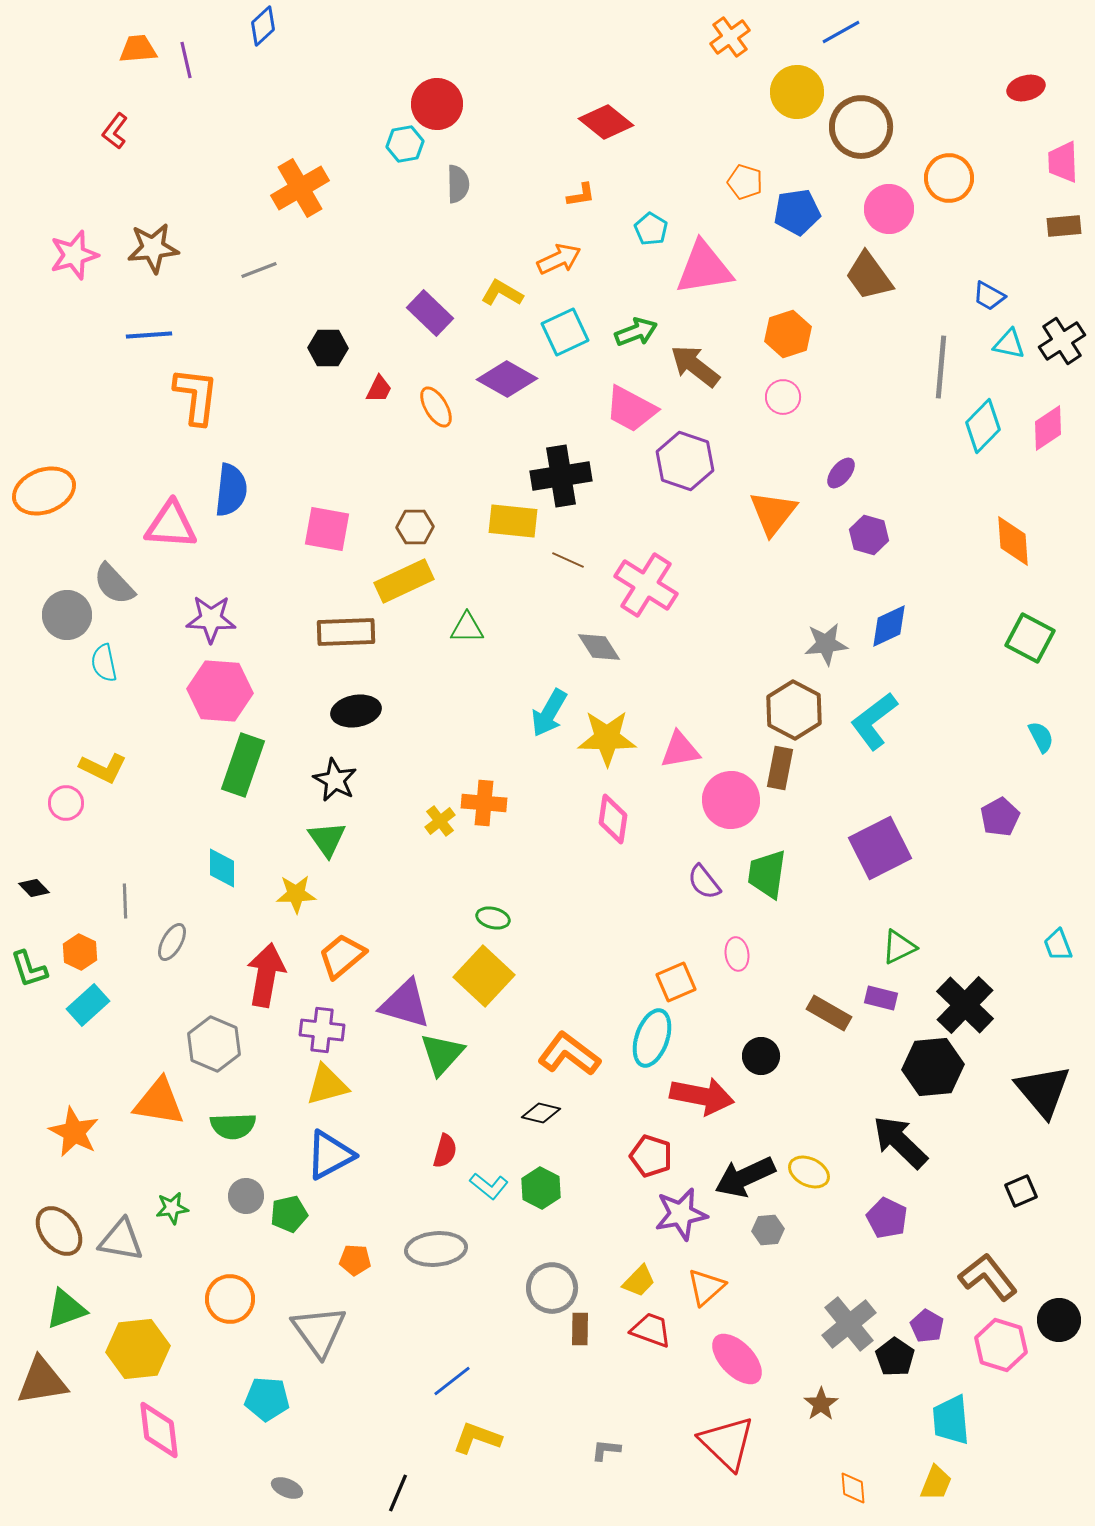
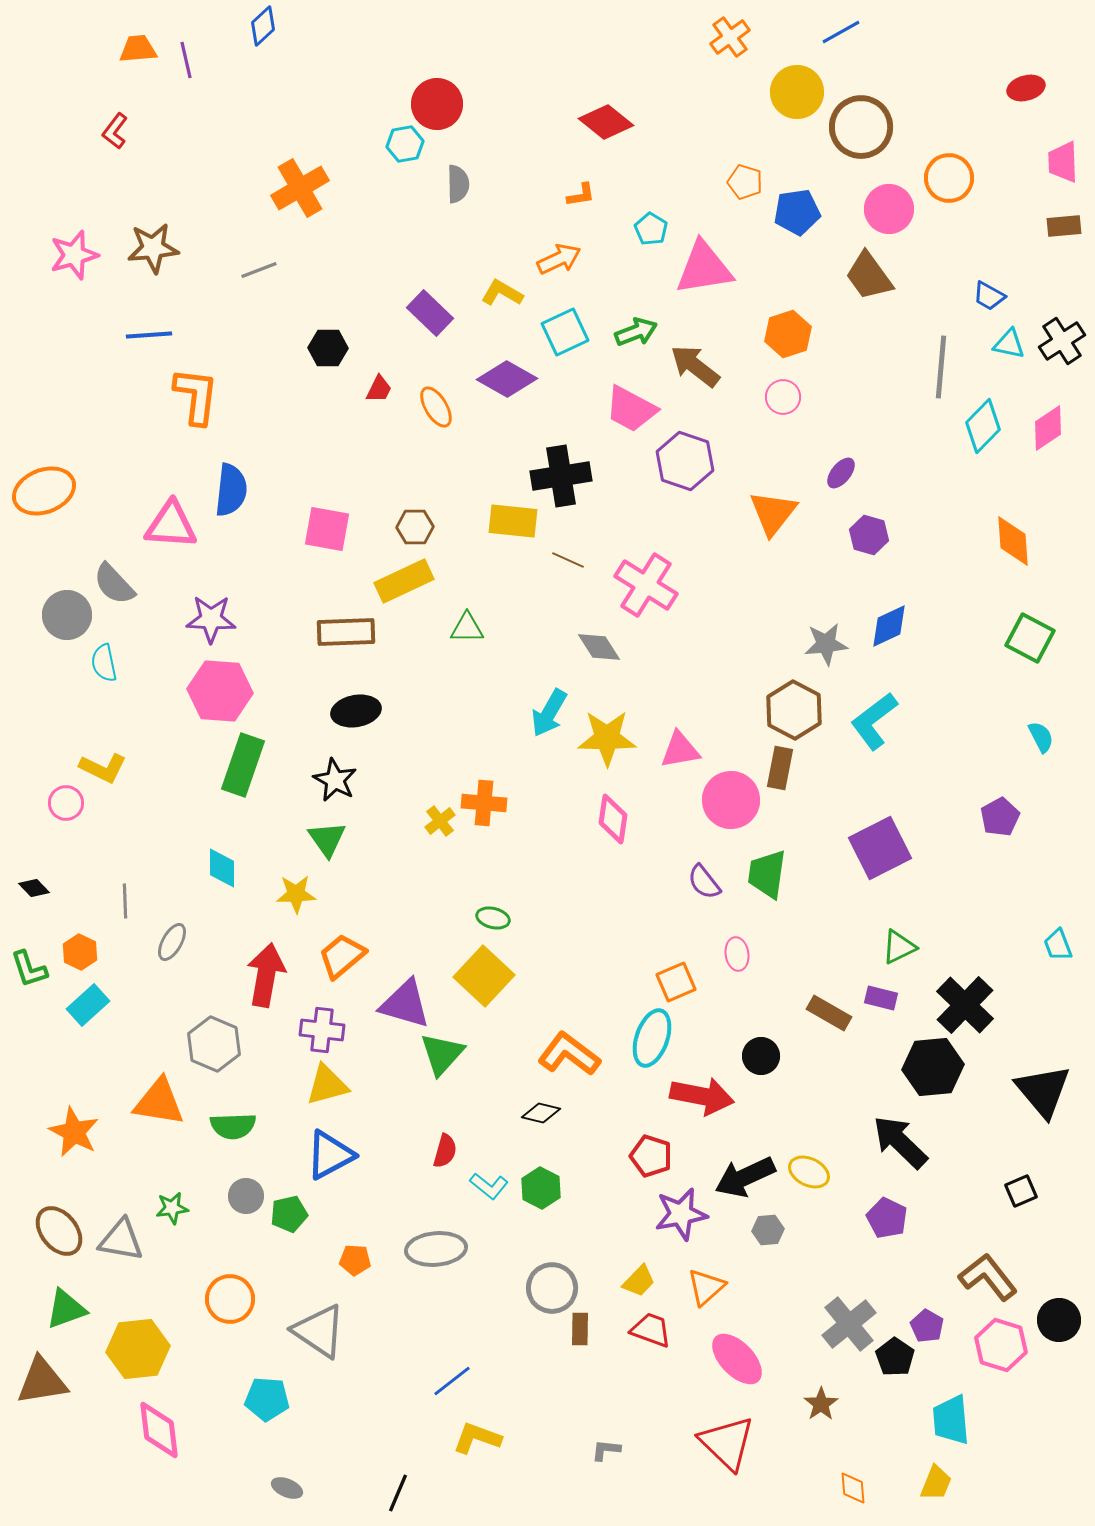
gray triangle at (319, 1331): rotated 20 degrees counterclockwise
